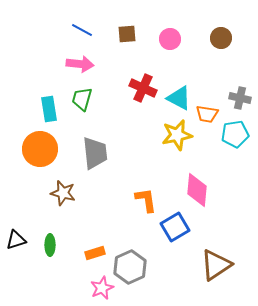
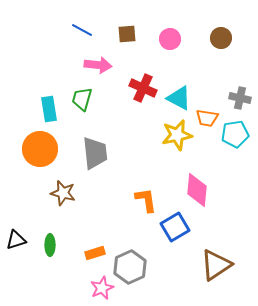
pink arrow: moved 18 px right, 1 px down
orange trapezoid: moved 4 px down
